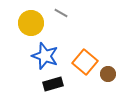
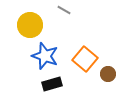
gray line: moved 3 px right, 3 px up
yellow circle: moved 1 px left, 2 px down
orange square: moved 3 px up
black rectangle: moved 1 px left
